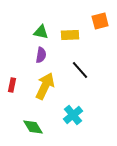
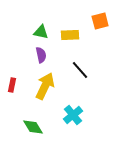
purple semicircle: rotated 21 degrees counterclockwise
